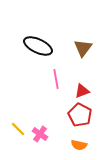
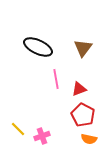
black ellipse: moved 1 px down
red triangle: moved 3 px left, 2 px up
red pentagon: moved 3 px right
pink cross: moved 2 px right, 2 px down; rotated 35 degrees clockwise
orange semicircle: moved 10 px right, 6 px up
